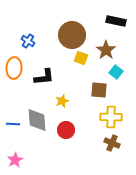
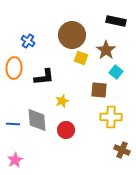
brown cross: moved 10 px right, 7 px down
